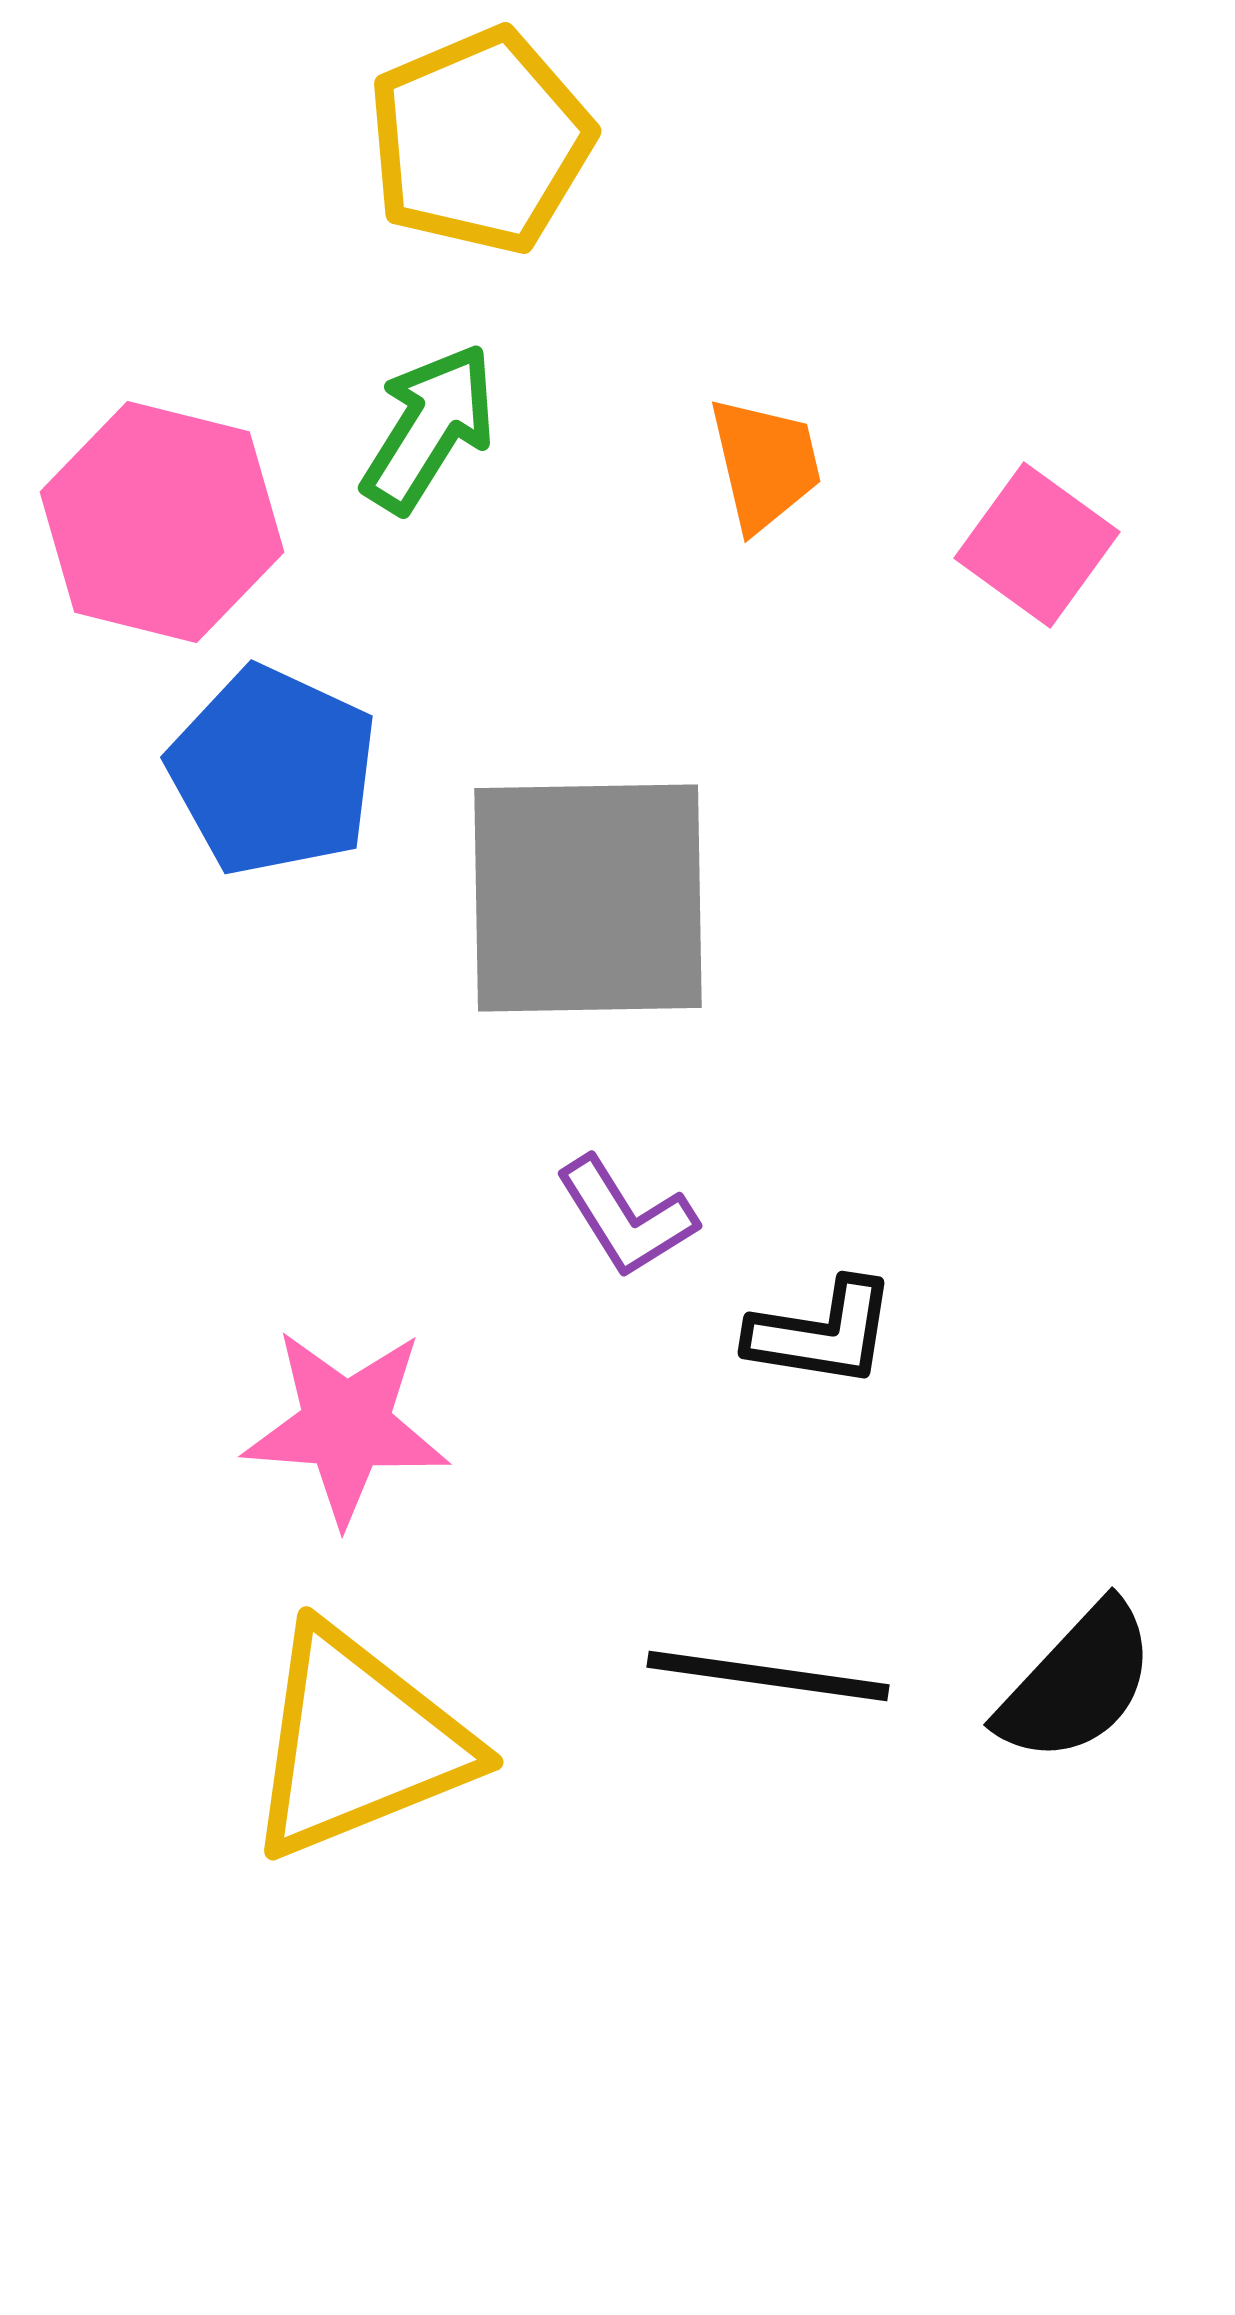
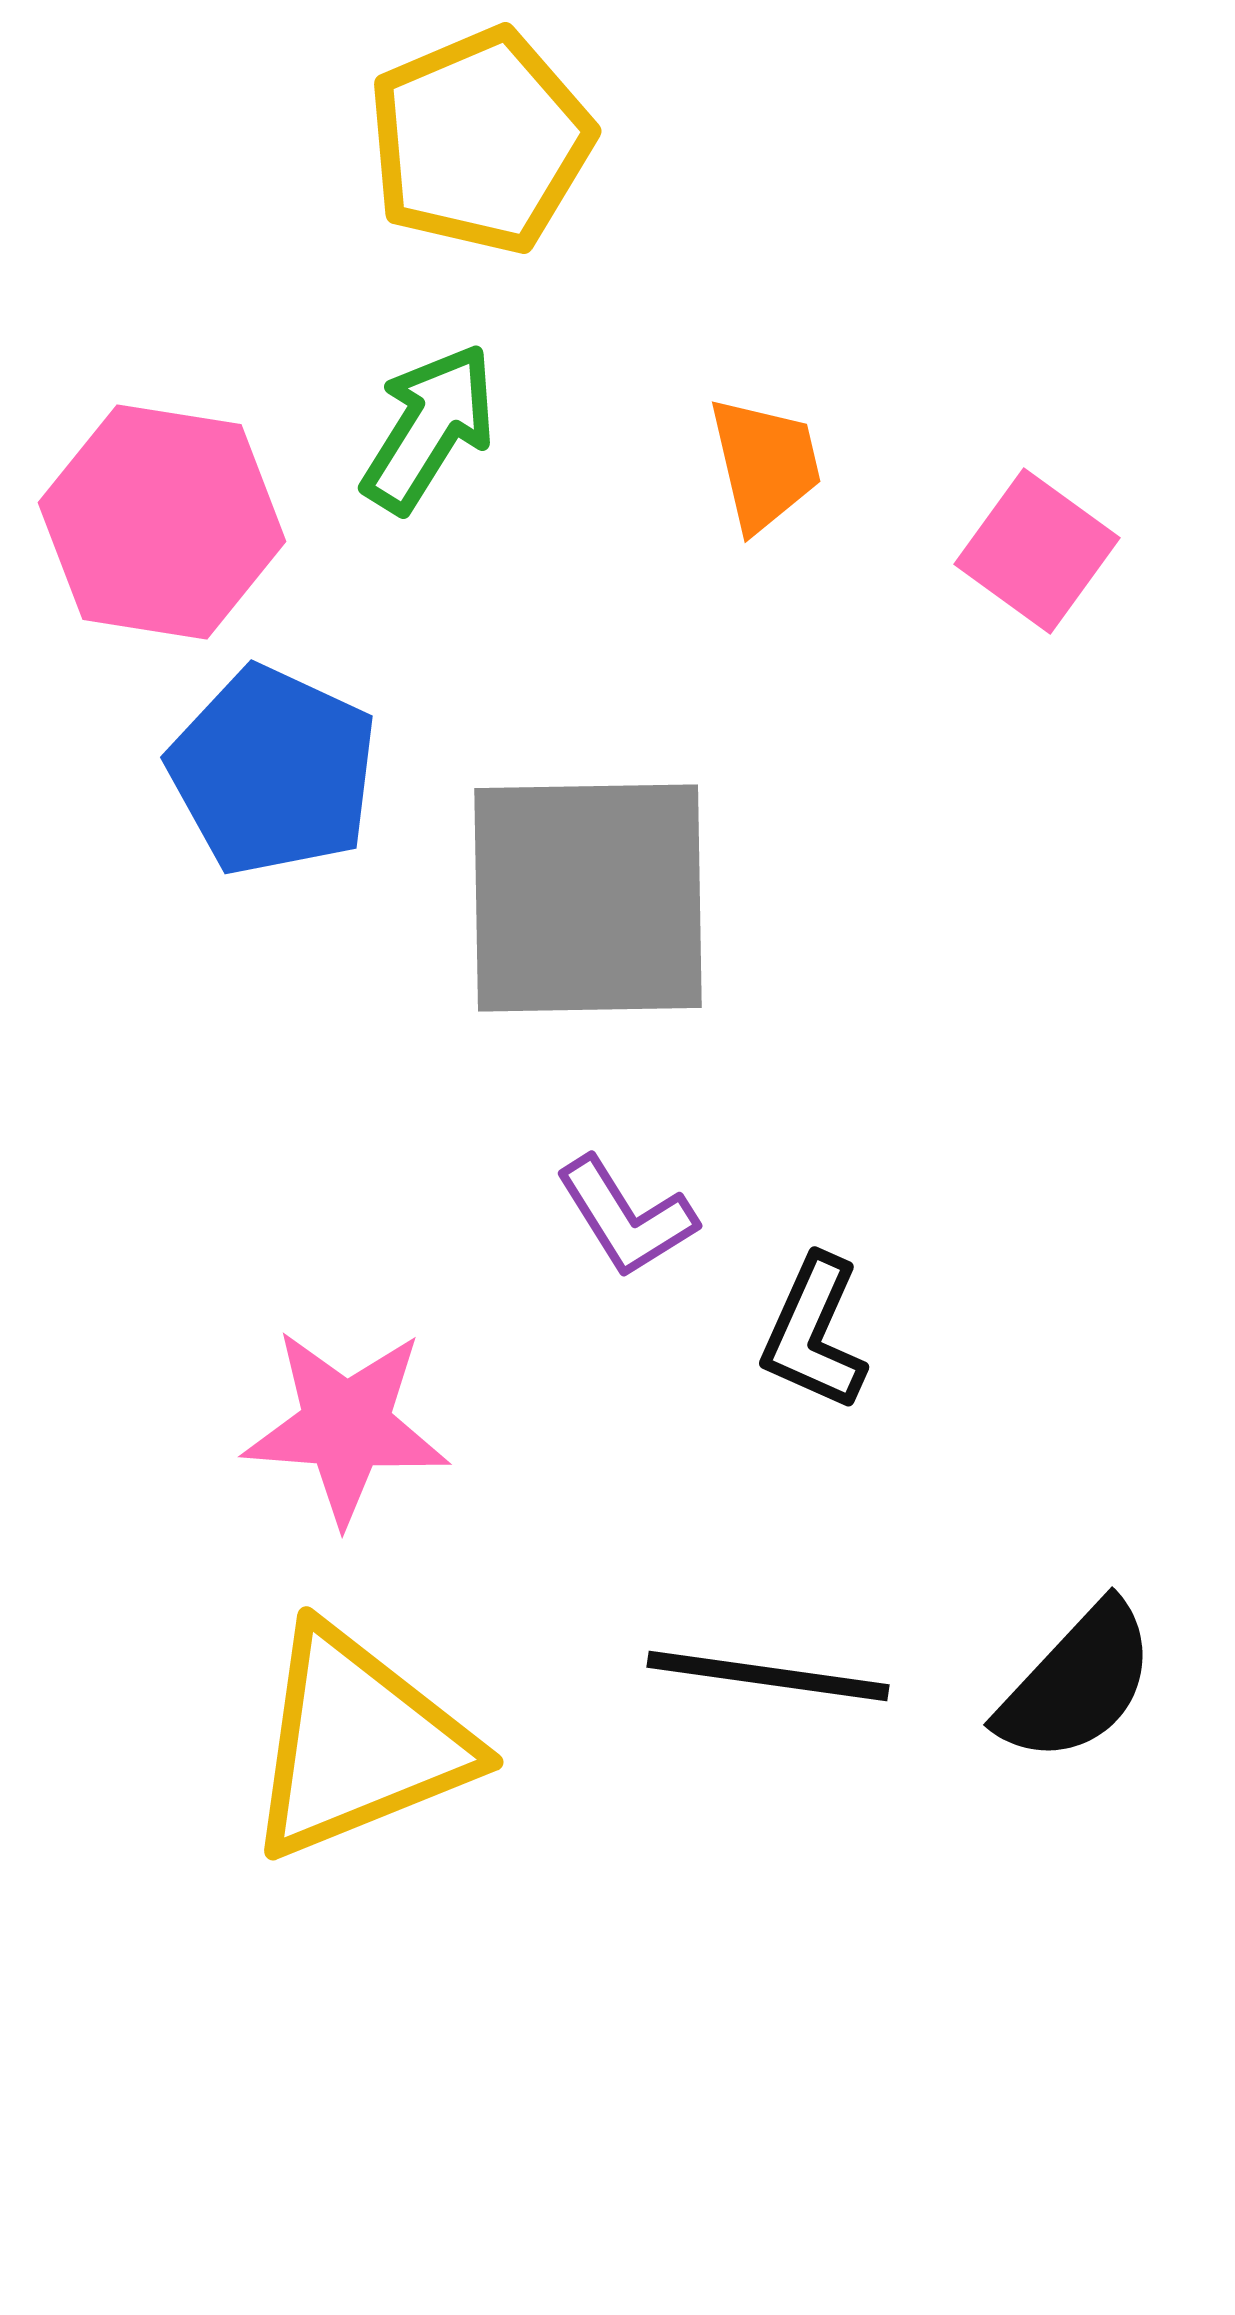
pink hexagon: rotated 5 degrees counterclockwise
pink square: moved 6 px down
black L-shape: moved 8 px left; rotated 105 degrees clockwise
